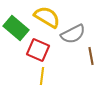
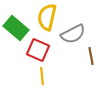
yellow semicircle: rotated 108 degrees counterclockwise
yellow line: rotated 12 degrees counterclockwise
